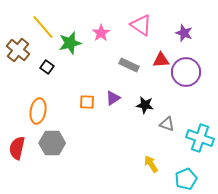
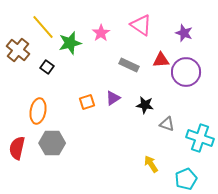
orange square: rotated 21 degrees counterclockwise
